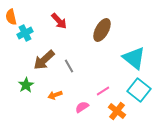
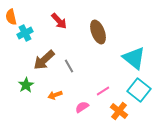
brown ellipse: moved 4 px left, 2 px down; rotated 50 degrees counterclockwise
orange cross: moved 2 px right
